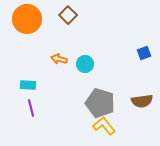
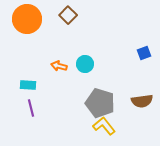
orange arrow: moved 7 px down
